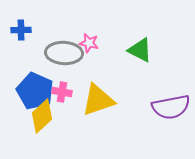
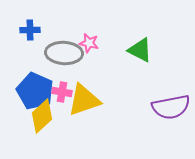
blue cross: moved 9 px right
yellow triangle: moved 14 px left
